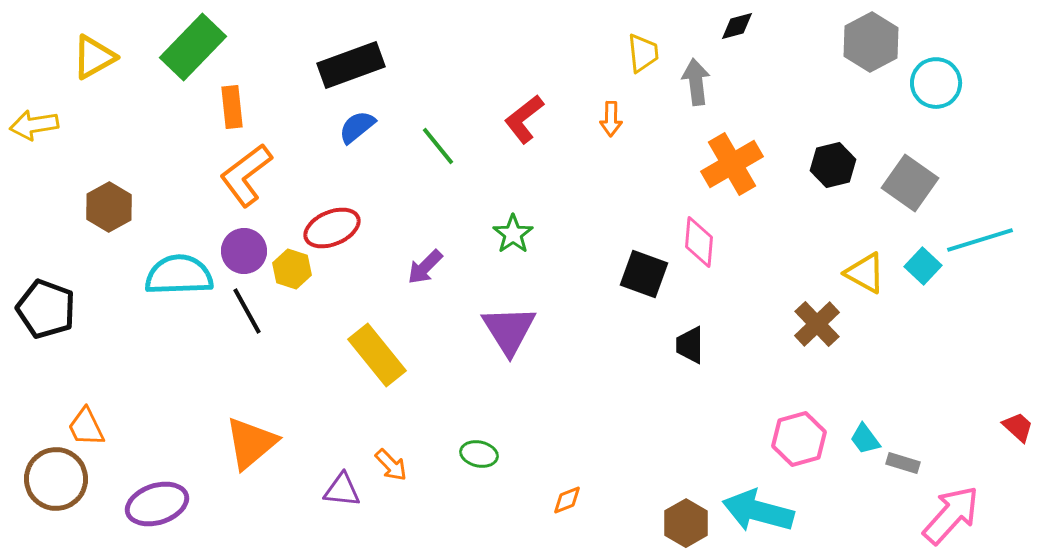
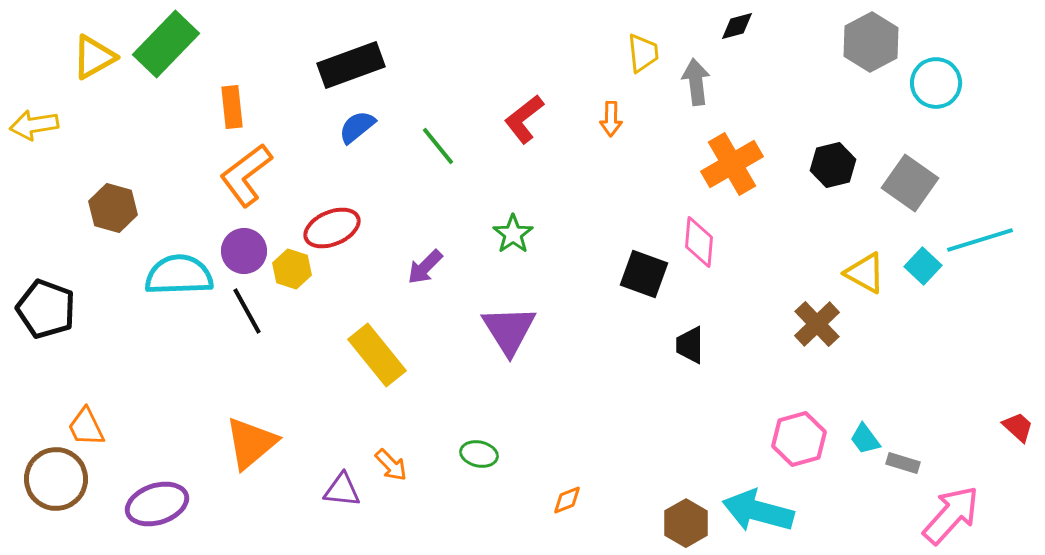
green rectangle at (193, 47): moved 27 px left, 3 px up
brown hexagon at (109, 207): moved 4 px right, 1 px down; rotated 15 degrees counterclockwise
